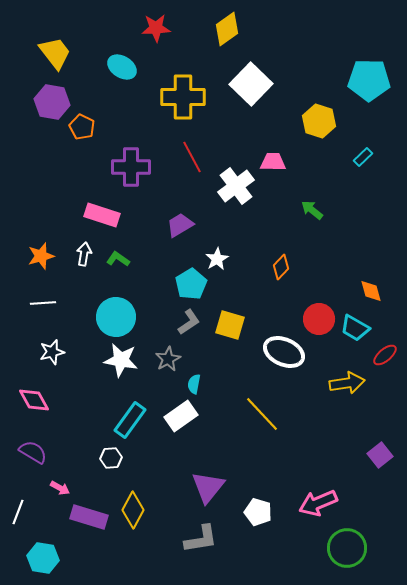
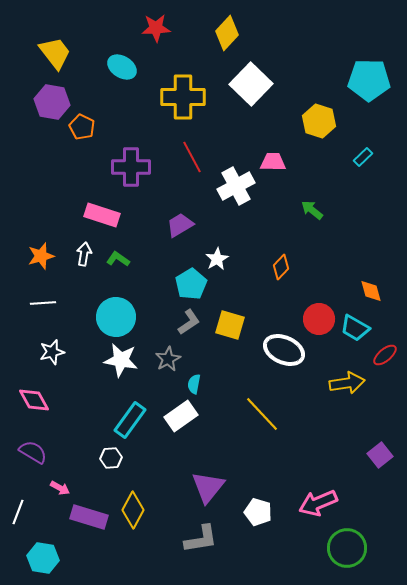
yellow diamond at (227, 29): moved 4 px down; rotated 12 degrees counterclockwise
white cross at (236, 186): rotated 9 degrees clockwise
white ellipse at (284, 352): moved 2 px up
